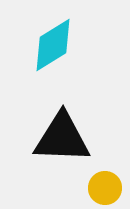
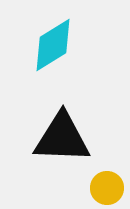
yellow circle: moved 2 px right
